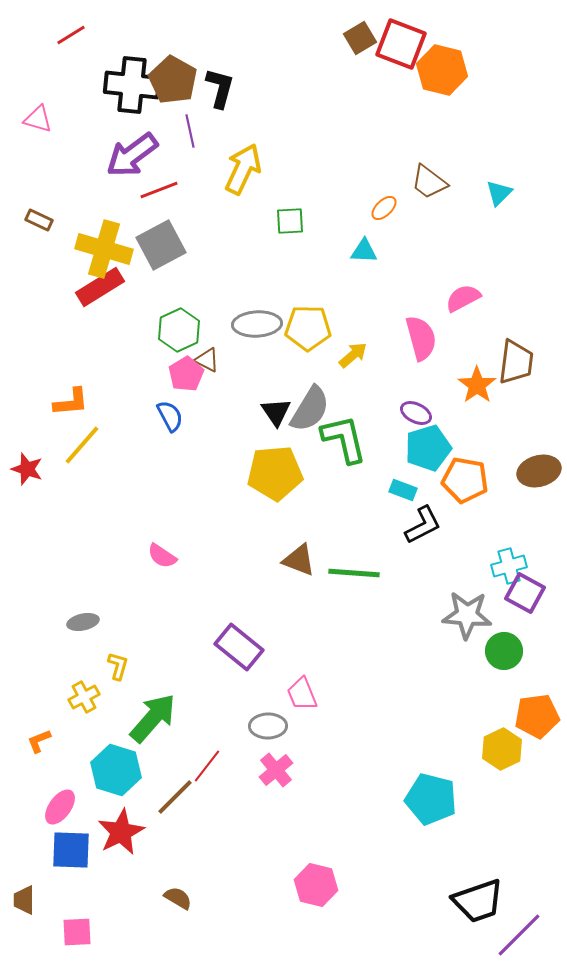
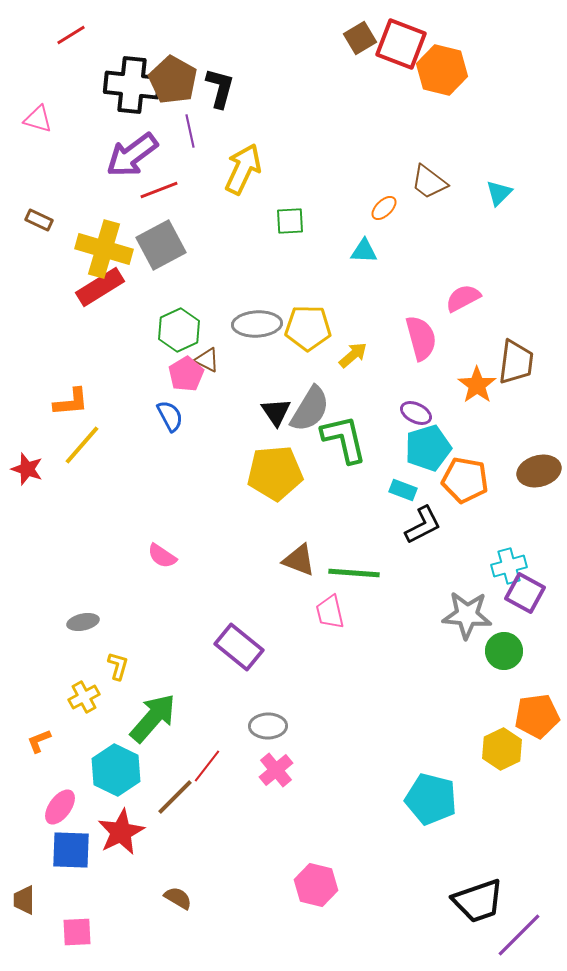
pink trapezoid at (302, 694): moved 28 px right, 82 px up; rotated 9 degrees clockwise
cyan hexagon at (116, 770): rotated 9 degrees clockwise
